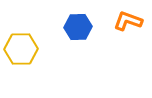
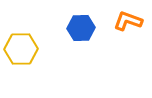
blue hexagon: moved 3 px right, 1 px down
